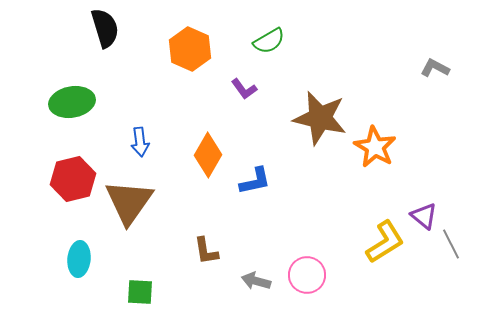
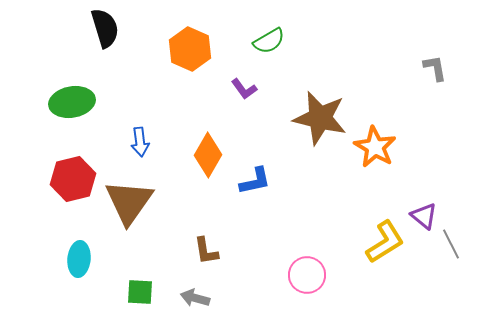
gray L-shape: rotated 52 degrees clockwise
gray arrow: moved 61 px left, 17 px down
